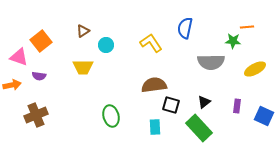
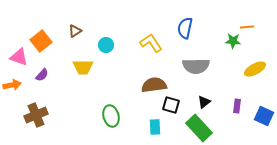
brown triangle: moved 8 px left
gray semicircle: moved 15 px left, 4 px down
purple semicircle: moved 3 px right, 1 px up; rotated 56 degrees counterclockwise
